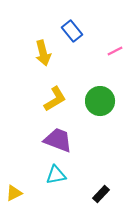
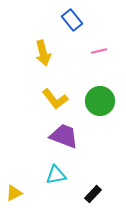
blue rectangle: moved 11 px up
pink line: moved 16 px left; rotated 14 degrees clockwise
yellow L-shape: rotated 84 degrees clockwise
purple trapezoid: moved 6 px right, 4 px up
black rectangle: moved 8 px left
